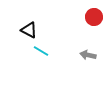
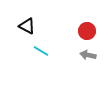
red circle: moved 7 px left, 14 px down
black triangle: moved 2 px left, 4 px up
